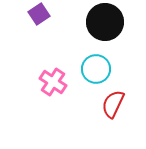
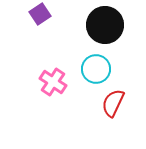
purple square: moved 1 px right
black circle: moved 3 px down
red semicircle: moved 1 px up
